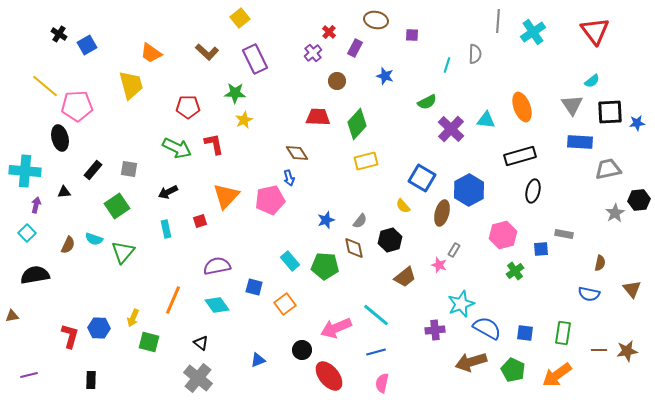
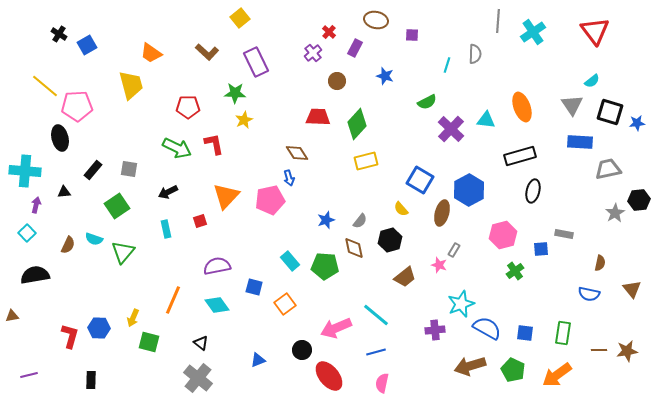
purple rectangle at (255, 59): moved 1 px right, 3 px down
black square at (610, 112): rotated 20 degrees clockwise
blue square at (422, 178): moved 2 px left, 2 px down
yellow semicircle at (403, 206): moved 2 px left, 3 px down
brown arrow at (471, 362): moved 1 px left, 4 px down
